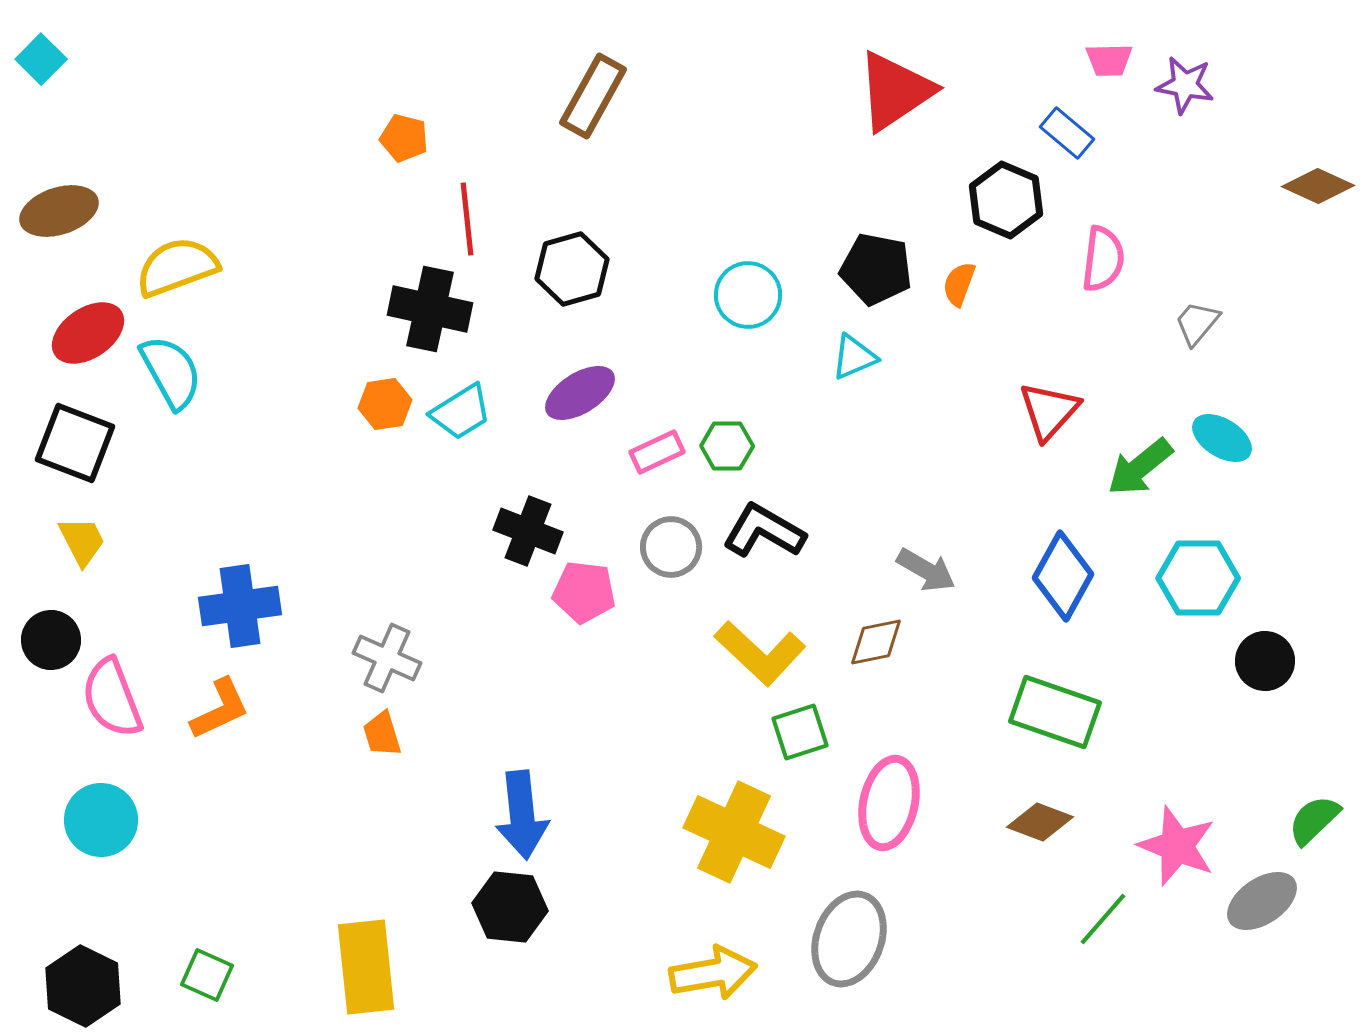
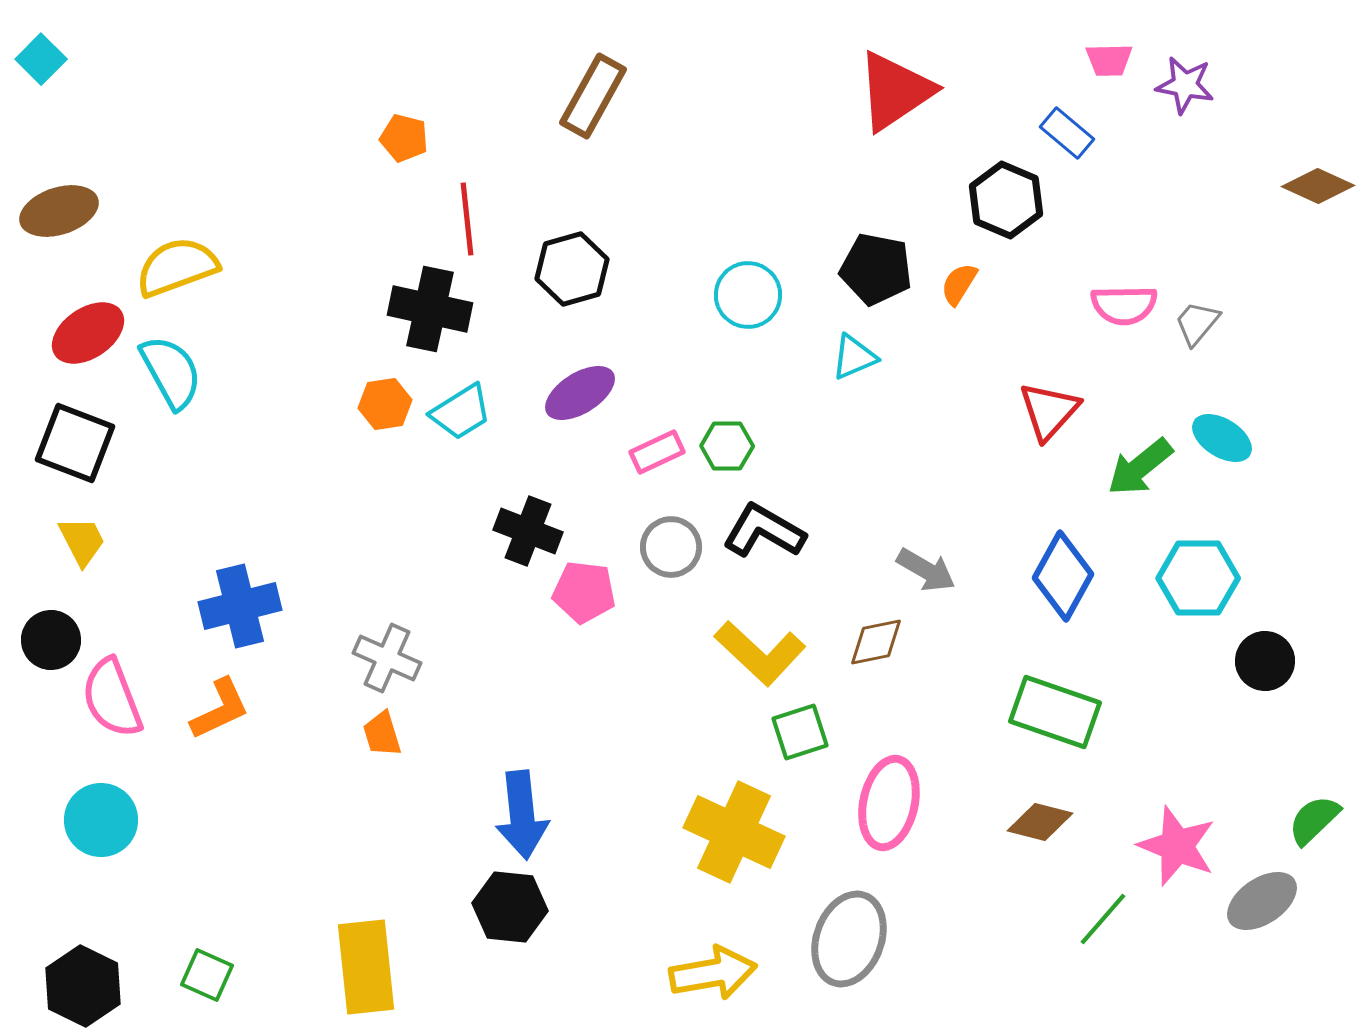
pink semicircle at (1103, 259): moved 21 px right, 46 px down; rotated 82 degrees clockwise
orange semicircle at (959, 284): rotated 12 degrees clockwise
blue cross at (240, 606): rotated 6 degrees counterclockwise
brown diamond at (1040, 822): rotated 6 degrees counterclockwise
